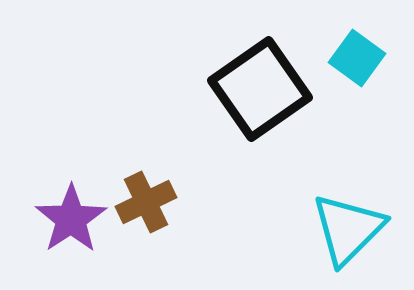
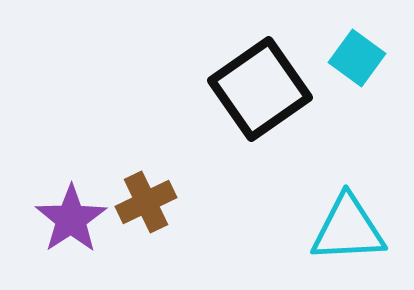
cyan triangle: rotated 42 degrees clockwise
